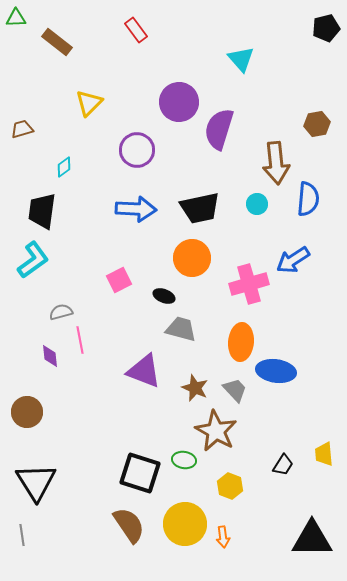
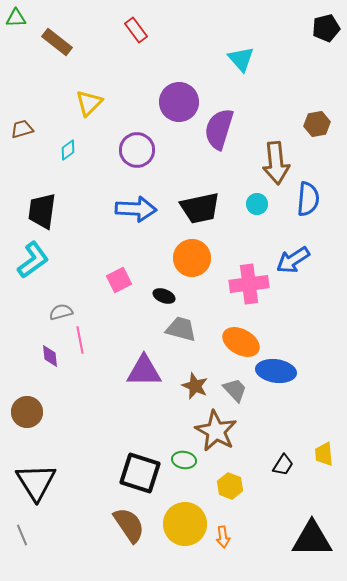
cyan diamond at (64, 167): moved 4 px right, 17 px up
pink cross at (249, 284): rotated 9 degrees clockwise
orange ellipse at (241, 342): rotated 66 degrees counterclockwise
purple triangle at (144, 371): rotated 21 degrees counterclockwise
brown star at (195, 388): moved 2 px up
gray line at (22, 535): rotated 15 degrees counterclockwise
